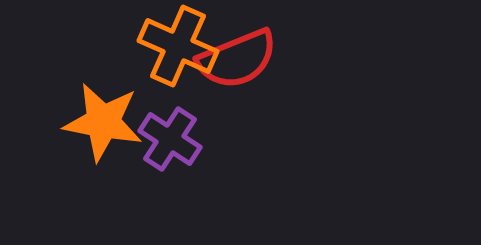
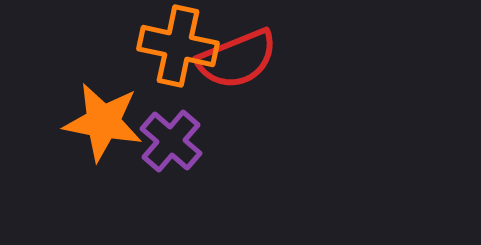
orange cross: rotated 12 degrees counterclockwise
purple cross: moved 1 px right, 2 px down; rotated 8 degrees clockwise
